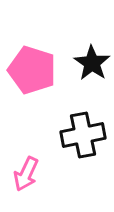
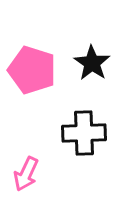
black cross: moved 1 px right, 2 px up; rotated 9 degrees clockwise
